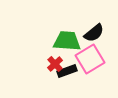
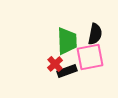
black semicircle: moved 1 px right, 1 px down; rotated 40 degrees counterclockwise
green trapezoid: rotated 84 degrees clockwise
pink square: moved 2 px up; rotated 20 degrees clockwise
